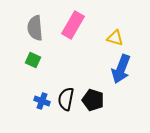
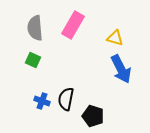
blue arrow: rotated 48 degrees counterclockwise
black pentagon: moved 16 px down
